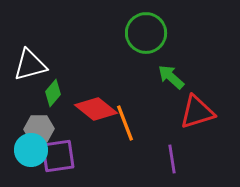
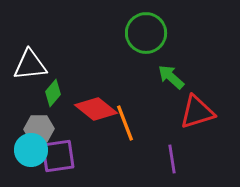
white triangle: rotated 9 degrees clockwise
